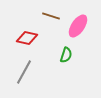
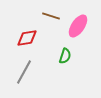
red diamond: rotated 20 degrees counterclockwise
green semicircle: moved 1 px left, 1 px down
